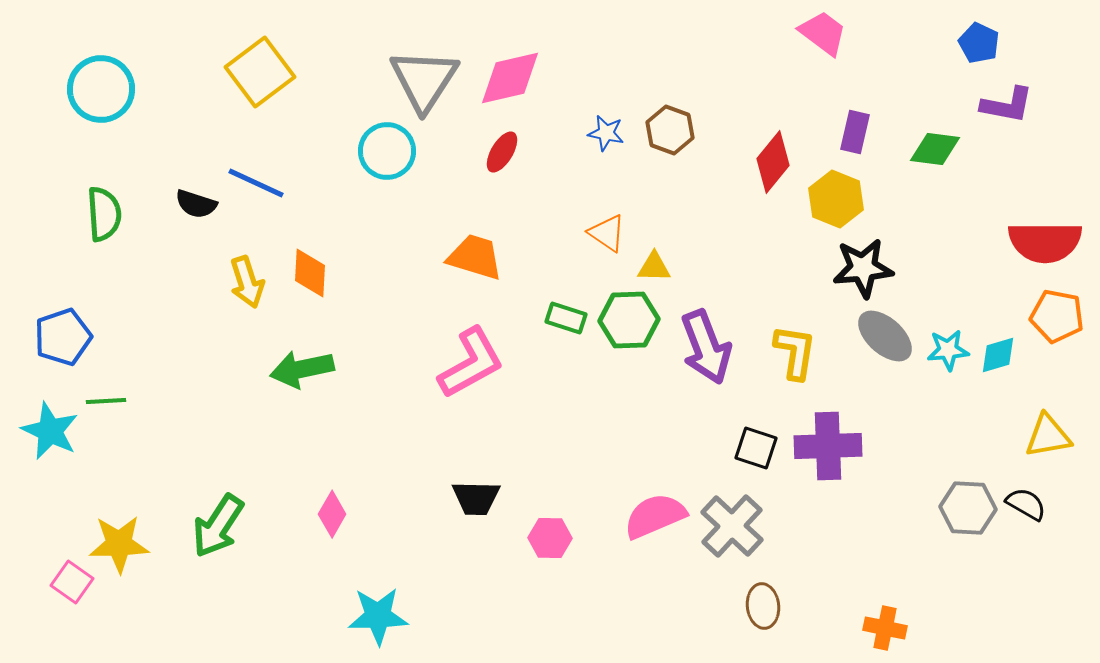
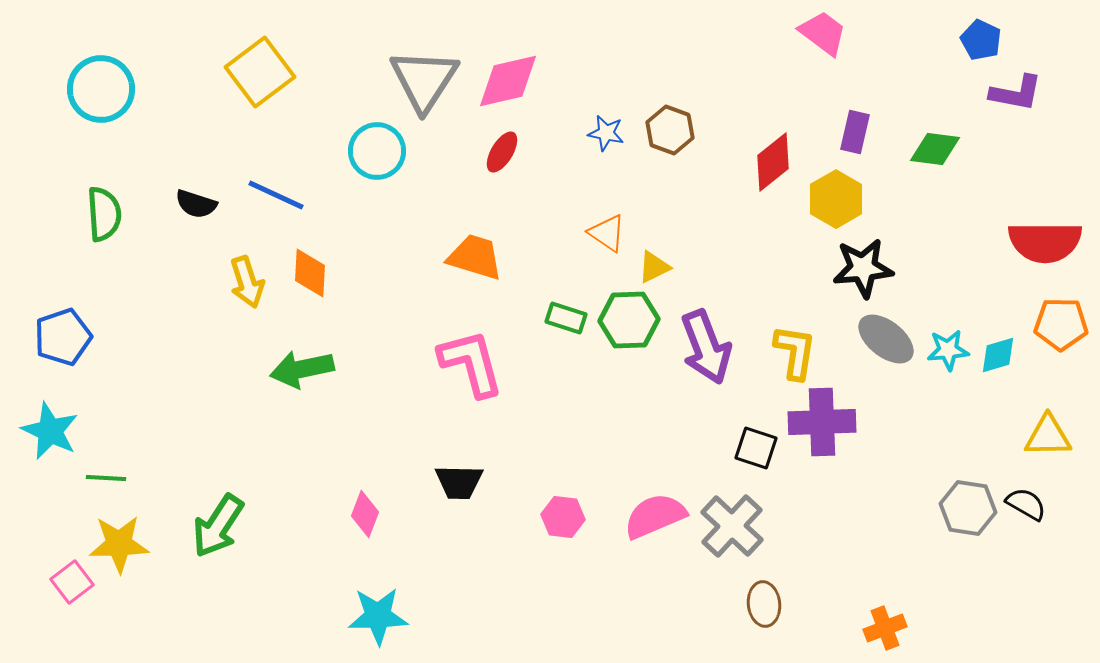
blue pentagon at (979, 43): moved 2 px right, 3 px up
pink diamond at (510, 78): moved 2 px left, 3 px down
purple L-shape at (1007, 105): moved 9 px right, 12 px up
cyan circle at (387, 151): moved 10 px left
red diamond at (773, 162): rotated 12 degrees clockwise
blue line at (256, 183): moved 20 px right, 12 px down
yellow hexagon at (836, 199): rotated 8 degrees clockwise
yellow triangle at (654, 267): rotated 27 degrees counterclockwise
orange pentagon at (1057, 316): moved 4 px right, 8 px down; rotated 10 degrees counterclockwise
gray ellipse at (885, 336): moved 1 px right, 3 px down; rotated 4 degrees counterclockwise
pink L-shape at (471, 363): rotated 76 degrees counterclockwise
green line at (106, 401): moved 77 px down; rotated 6 degrees clockwise
yellow triangle at (1048, 436): rotated 9 degrees clockwise
purple cross at (828, 446): moved 6 px left, 24 px up
black trapezoid at (476, 498): moved 17 px left, 16 px up
gray hexagon at (968, 508): rotated 6 degrees clockwise
pink diamond at (332, 514): moved 33 px right; rotated 9 degrees counterclockwise
pink hexagon at (550, 538): moved 13 px right, 21 px up; rotated 6 degrees clockwise
pink square at (72, 582): rotated 18 degrees clockwise
brown ellipse at (763, 606): moved 1 px right, 2 px up
orange cross at (885, 628): rotated 33 degrees counterclockwise
